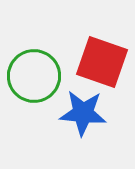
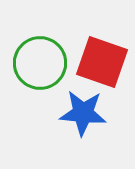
green circle: moved 6 px right, 13 px up
